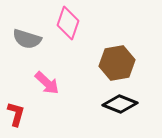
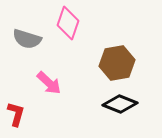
pink arrow: moved 2 px right
